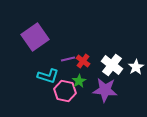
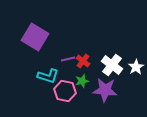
purple square: rotated 24 degrees counterclockwise
green star: moved 3 px right; rotated 16 degrees clockwise
